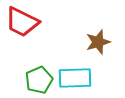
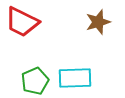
brown star: moved 20 px up
green pentagon: moved 4 px left, 1 px down
